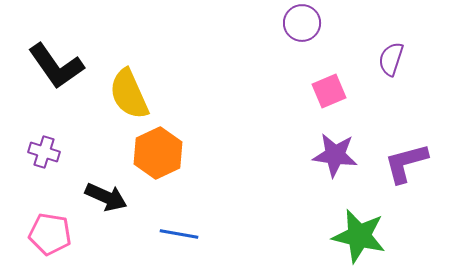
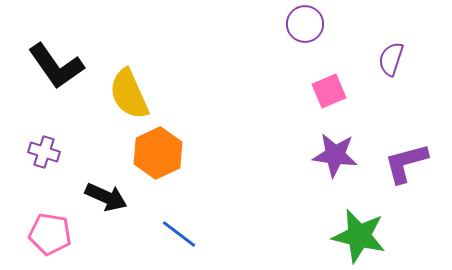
purple circle: moved 3 px right, 1 px down
blue line: rotated 27 degrees clockwise
